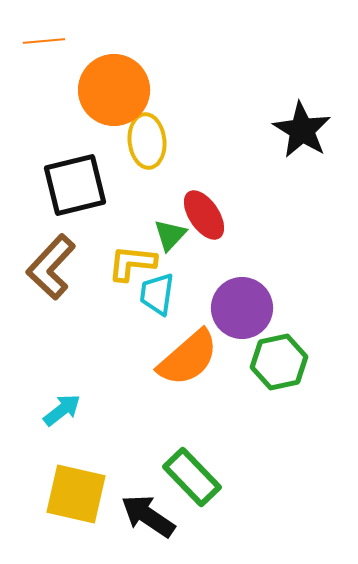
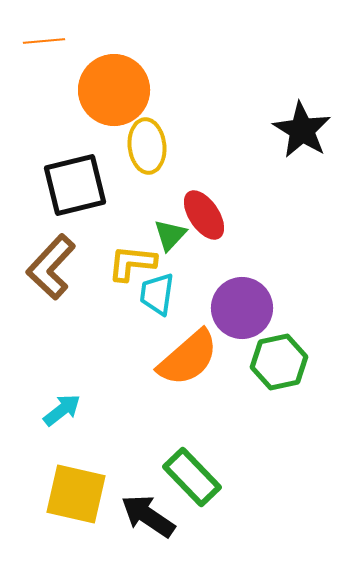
yellow ellipse: moved 5 px down
